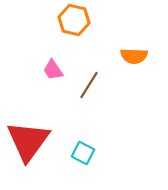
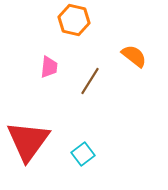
orange semicircle: rotated 144 degrees counterclockwise
pink trapezoid: moved 4 px left, 3 px up; rotated 140 degrees counterclockwise
brown line: moved 1 px right, 4 px up
cyan square: moved 1 px down; rotated 25 degrees clockwise
